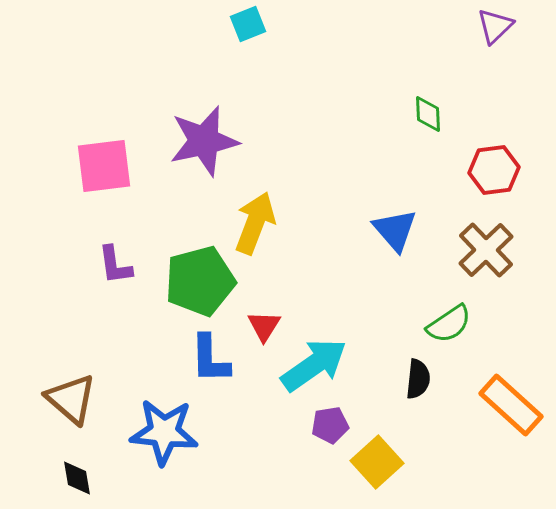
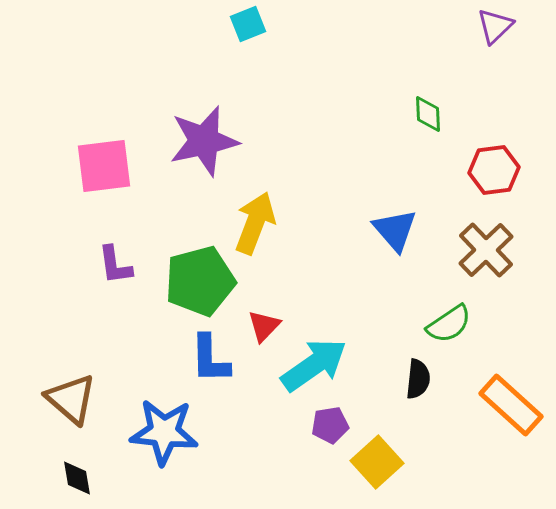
red triangle: rotated 12 degrees clockwise
